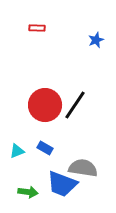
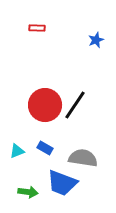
gray semicircle: moved 10 px up
blue trapezoid: moved 1 px up
